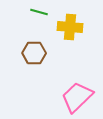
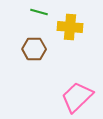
brown hexagon: moved 4 px up
